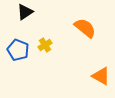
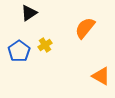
black triangle: moved 4 px right, 1 px down
orange semicircle: rotated 90 degrees counterclockwise
blue pentagon: moved 1 px right, 1 px down; rotated 15 degrees clockwise
